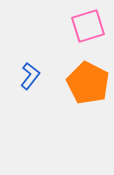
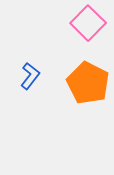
pink square: moved 3 px up; rotated 28 degrees counterclockwise
